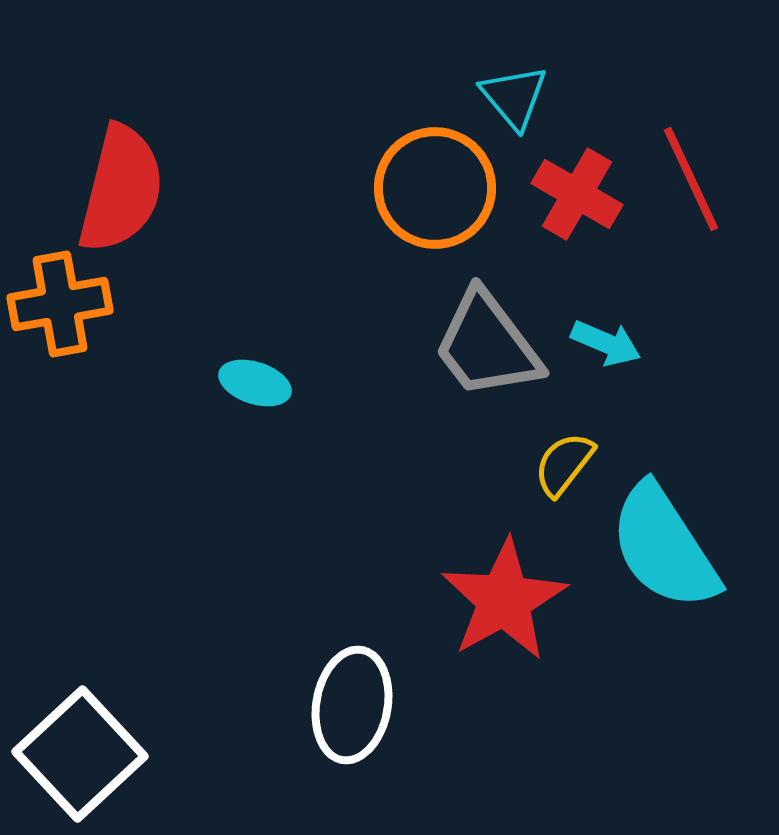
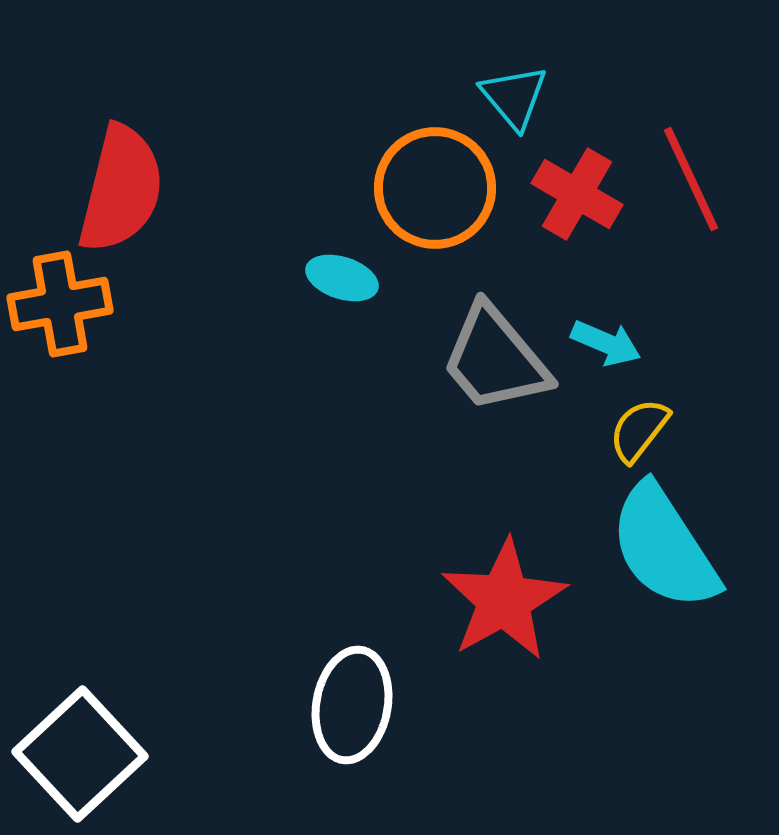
gray trapezoid: moved 8 px right, 14 px down; rotated 3 degrees counterclockwise
cyan ellipse: moved 87 px right, 105 px up
yellow semicircle: moved 75 px right, 34 px up
